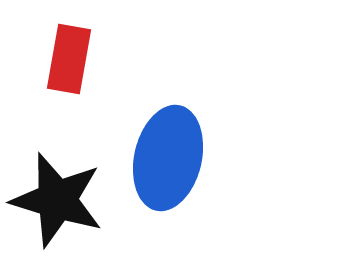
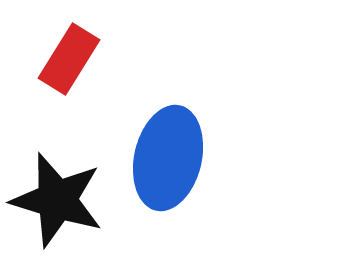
red rectangle: rotated 22 degrees clockwise
